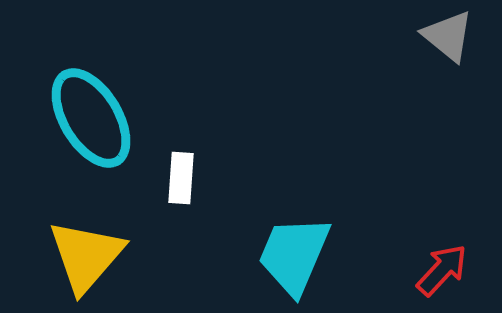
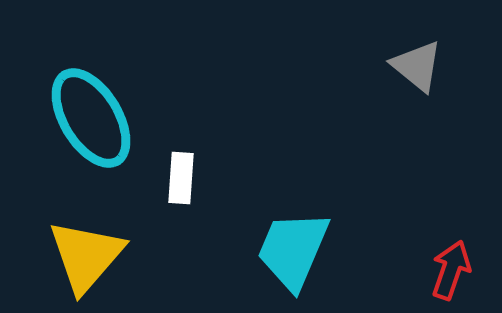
gray triangle: moved 31 px left, 30 px down
cyan trapezoid: moved 1 px left, 5 px up
red arrow: moved 9 px right; rotated 24 degrees counterclockwise
